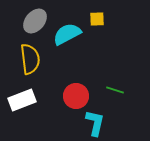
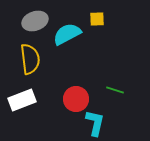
gray ellipse: rotated 30 degrees clockwise
red circle: moved 3 px down
